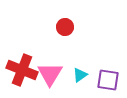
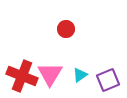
red circle: moved 1 px right, 2 px down
red cross: moved 6 px down
purple square: rotated 30 degrees counterclockwise
